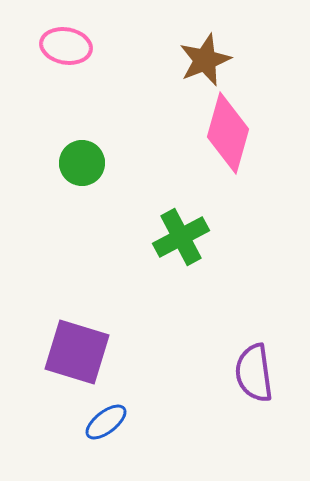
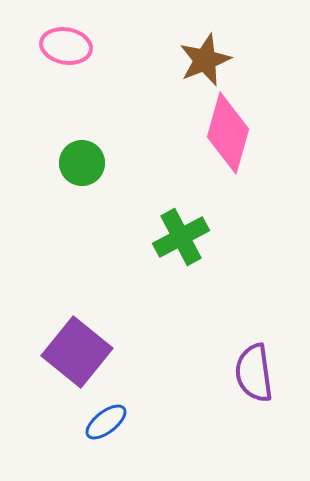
purple square: rotated 22 degrees clockwise
